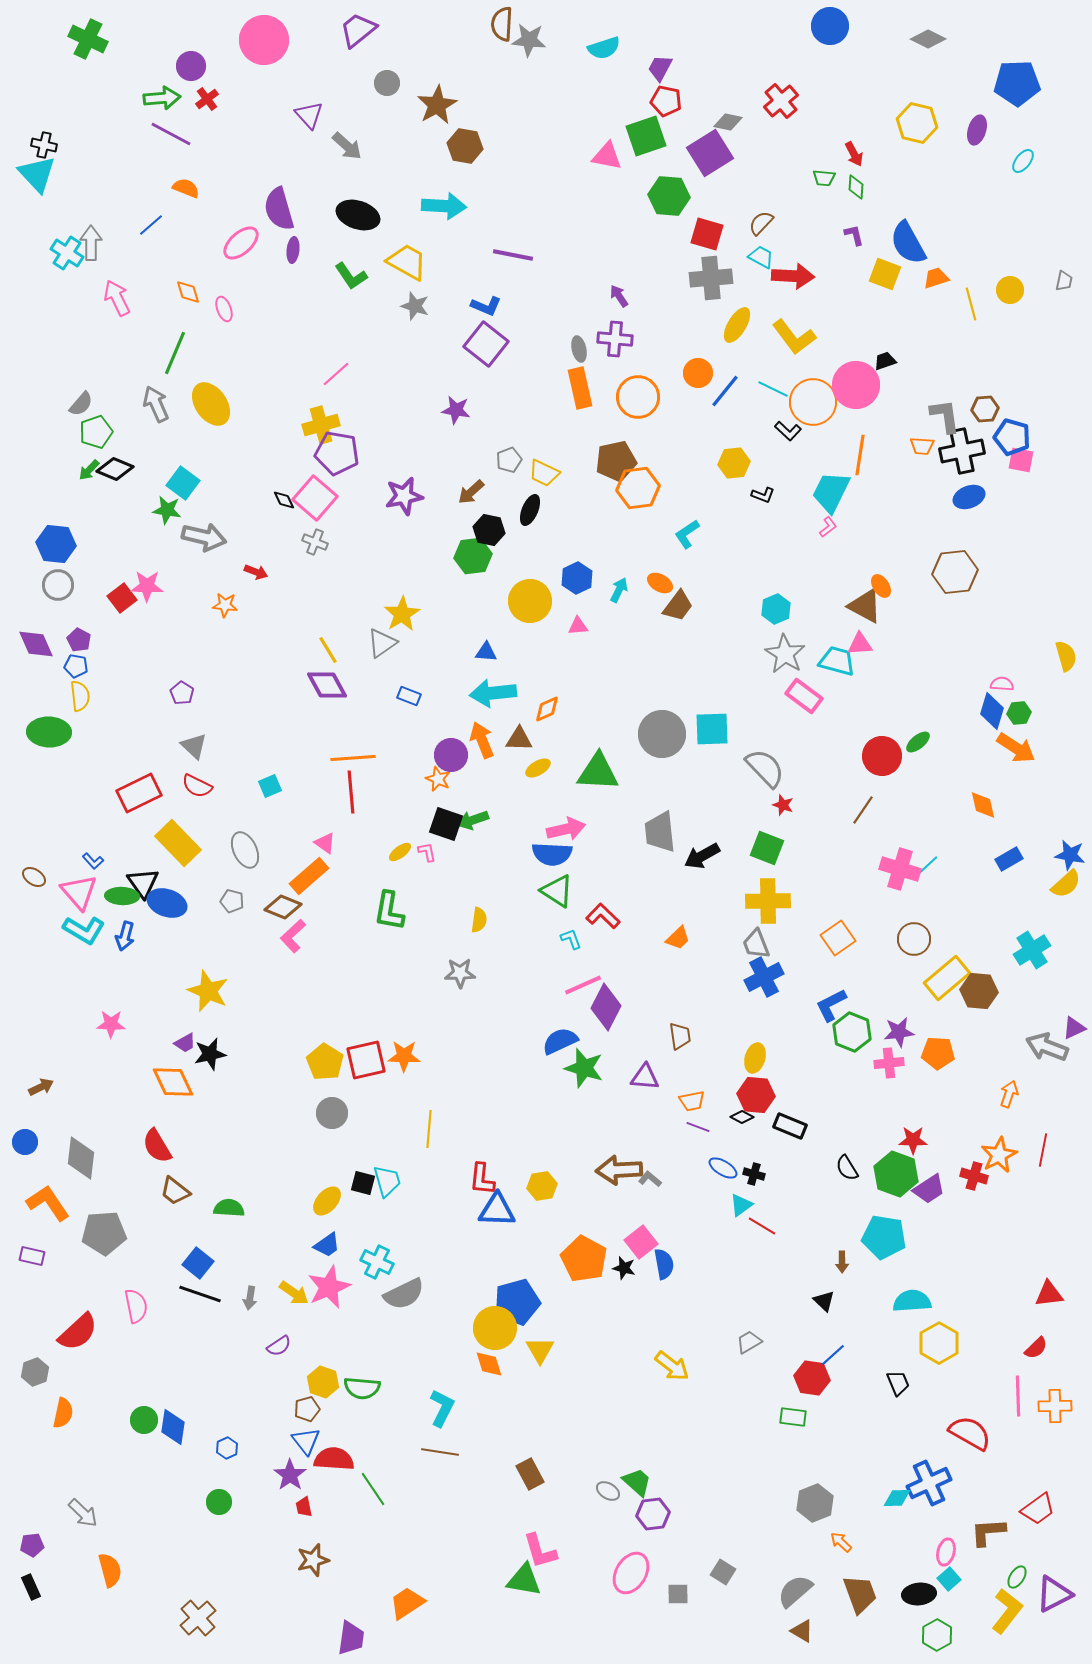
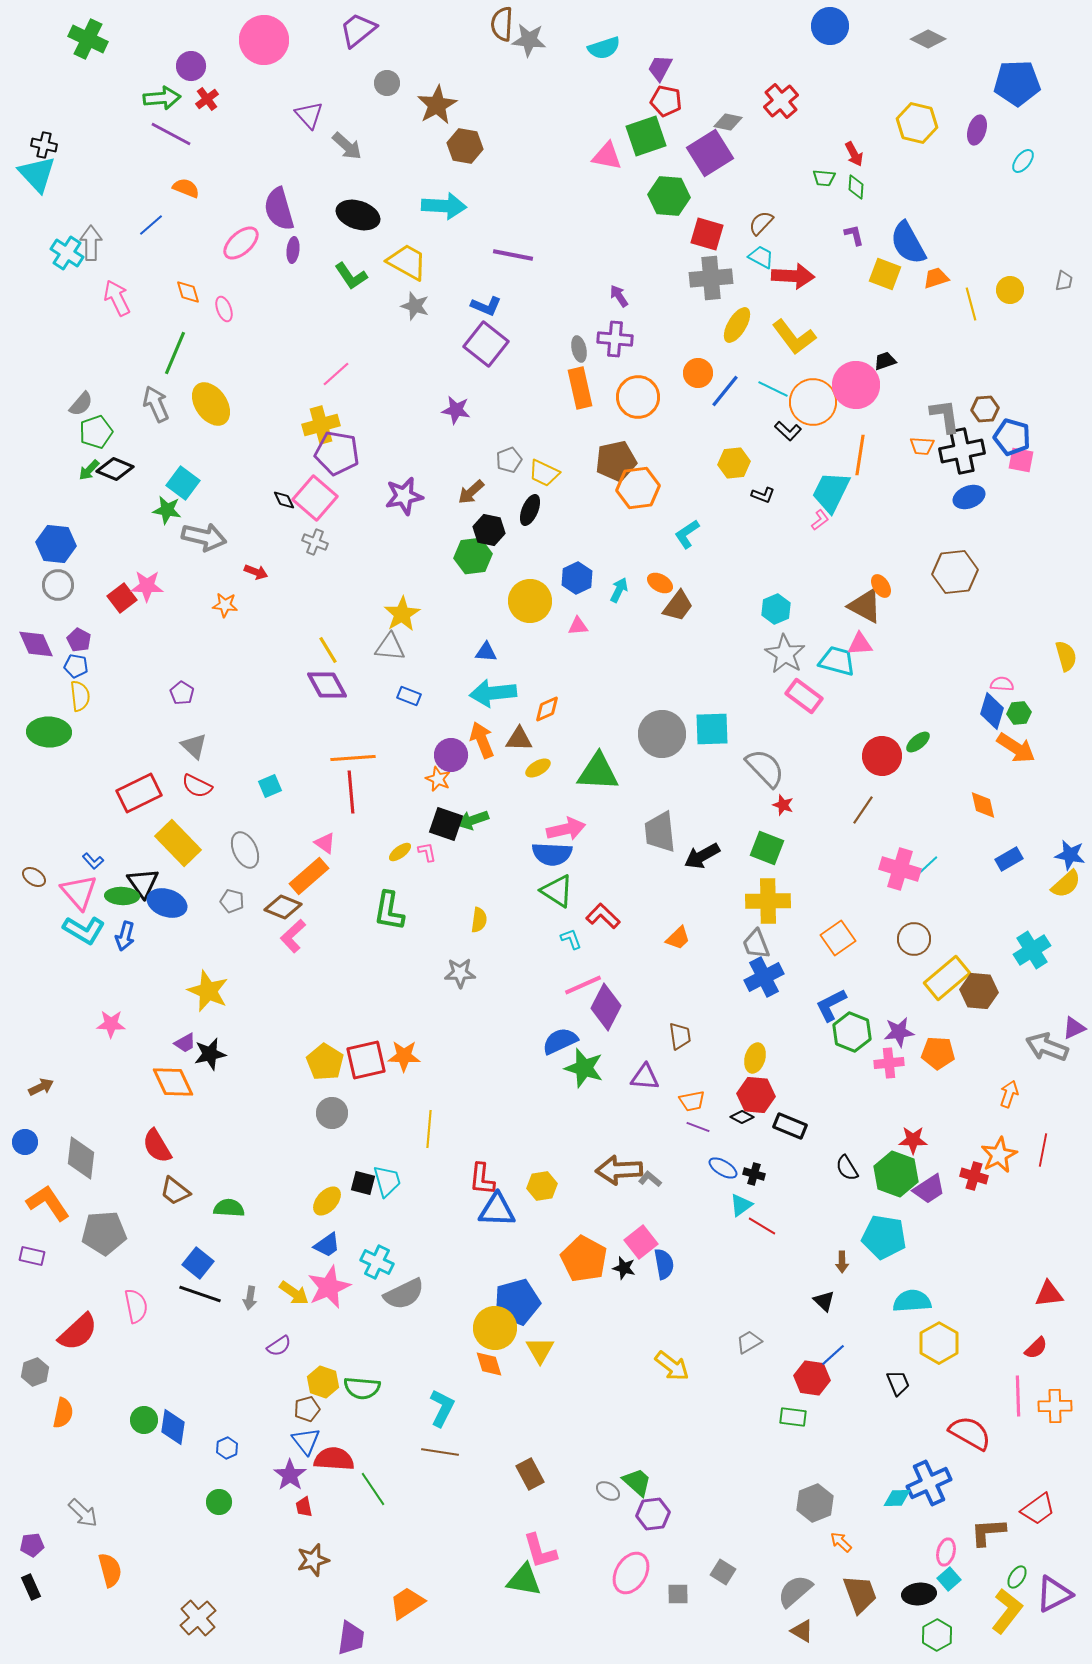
pink L-shape at (828, 527): moved 8 px left, 7 px up
gray triangle at (382, 643): moved 8 px right, 4 px down; rotated 40 degrees clockwise
